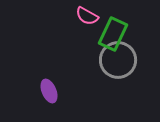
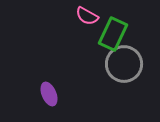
gray circle: moved 6 px right, 4 px down
purple ellipse: moved 3 px down
